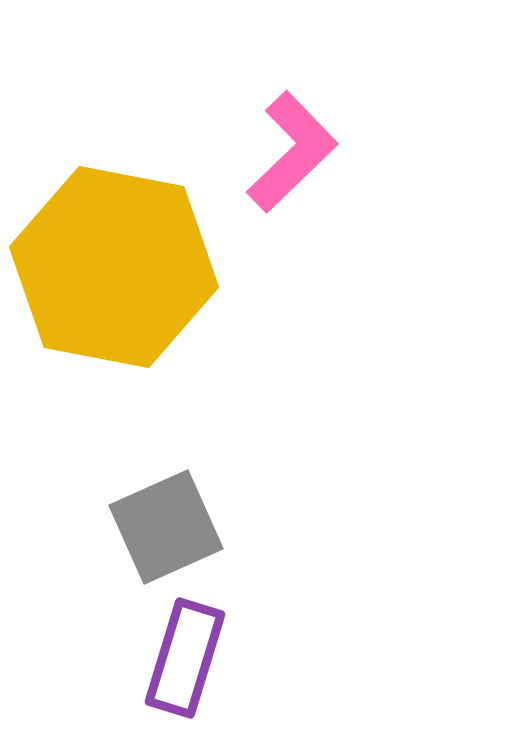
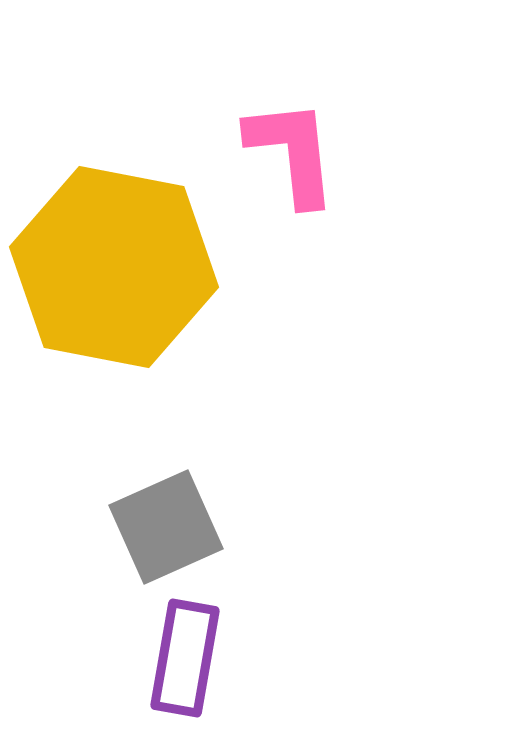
pink L-shape: rotated 52 degrees counterclockwise
purple rectangle: rotated 7 degrees counterclockwise
